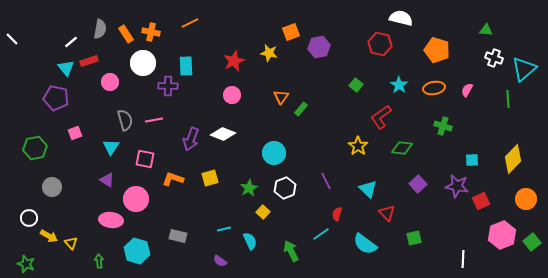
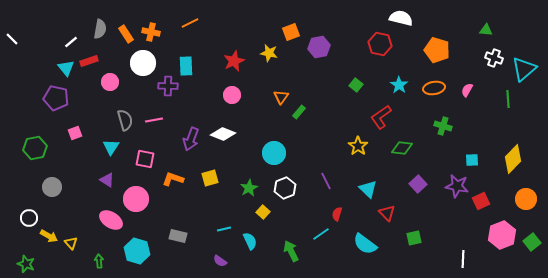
green rectangle at (301, 109): moved 2 px left, 3 px down
pink ellipse at (111, 220): rotated 25 degrees clockwise
